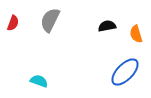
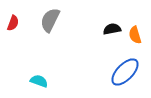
black semicircle: moved 5 px right, 3 px down
orange semicircle: moved 1 px left, 1 px down
